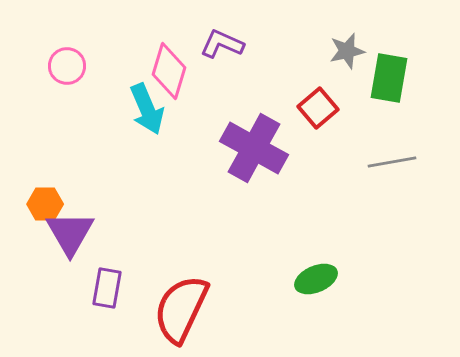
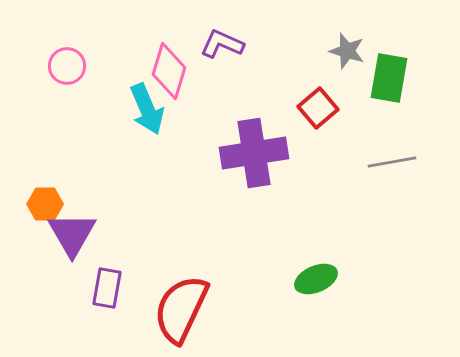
gray star: rotated 30 degrees clockwise
purple cross: moved 5 px down; rotated 38 degrees counterclockwise
purple triangle: moved 2 px right, 1 px down
